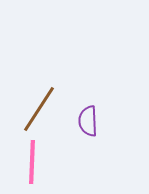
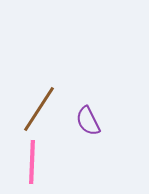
purple semicircle: rotated 24 degrees counterclockwise
